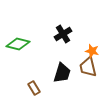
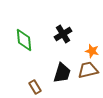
green diamond: moved 6 px right, 4 px up; rotated 70 degrees clockwise
brown trapezoid: moved 3 px down; rotated 90 degrees clockwise
brown rectangle: moved 1 px right, 1 px up
